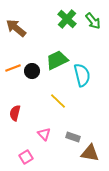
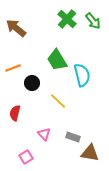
green trapezoid: rotated 95 degrees counterclockwise
black circle: moved 12 px down
